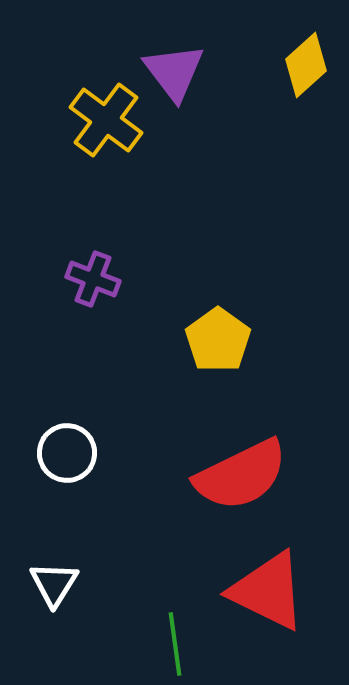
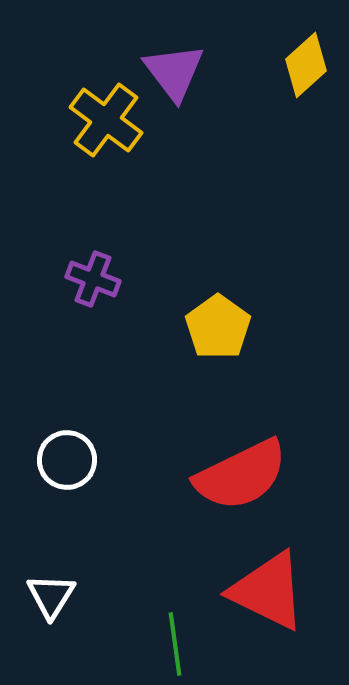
yellow pentagon: moved 13 px up
white circle: moved 7 px down
white triangle: moved 3 px left, 12 px down
